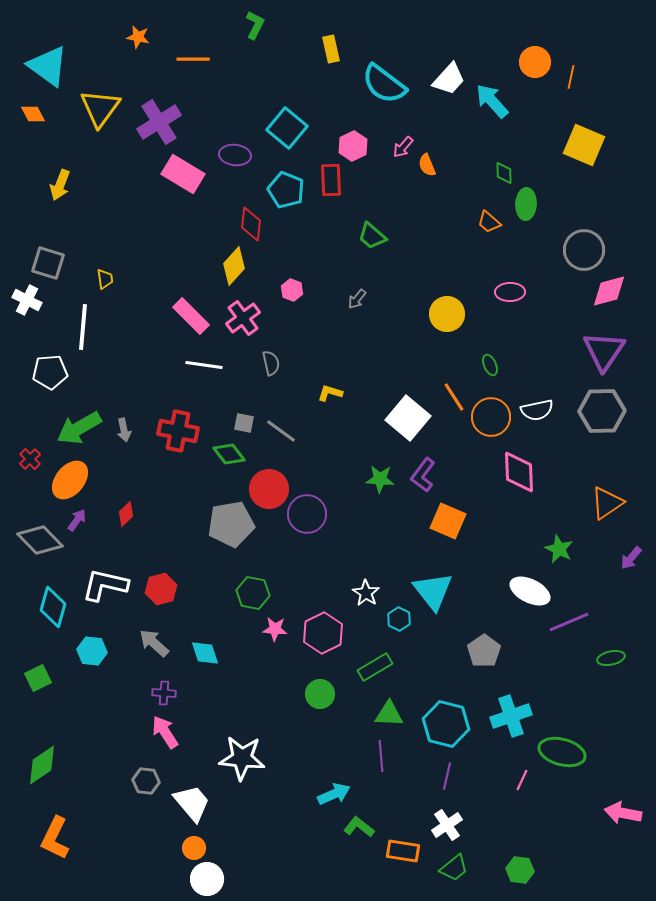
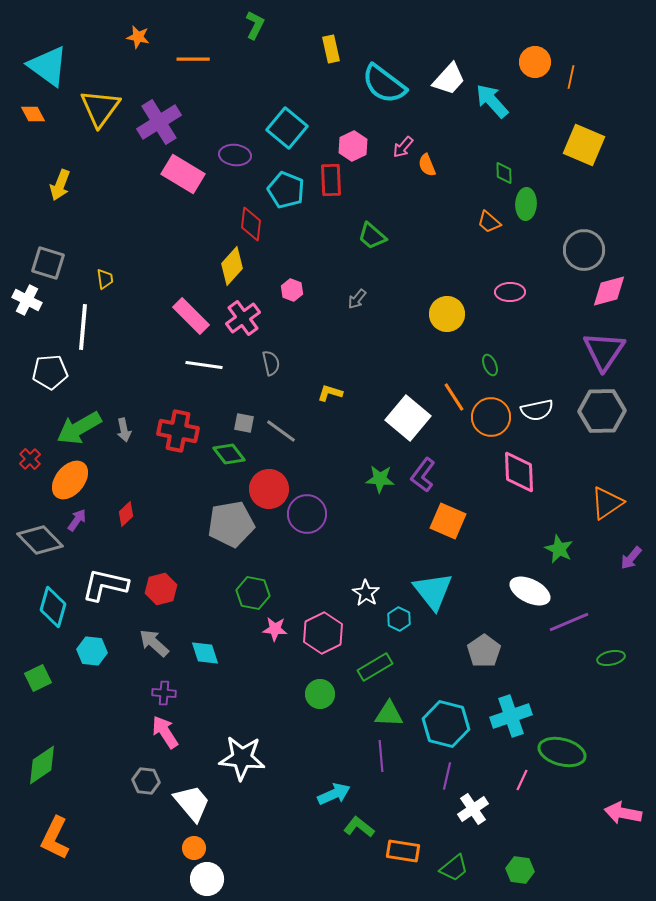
yellow diamond at (234, 266): moved 2 px left
white cross at (447, 825): moved 26 px right, 16 px up
